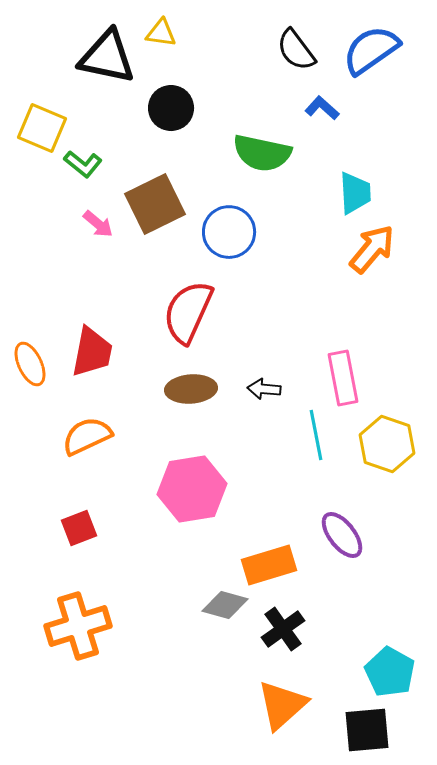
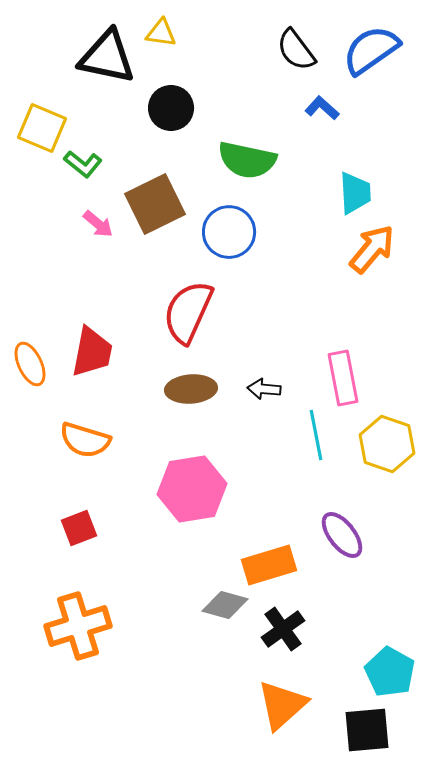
green semicircle: moved 15 px left, 7 px down
orange semicircle: moved 2 px left, 4 px down; rotated 138 degrees counterclockwise
